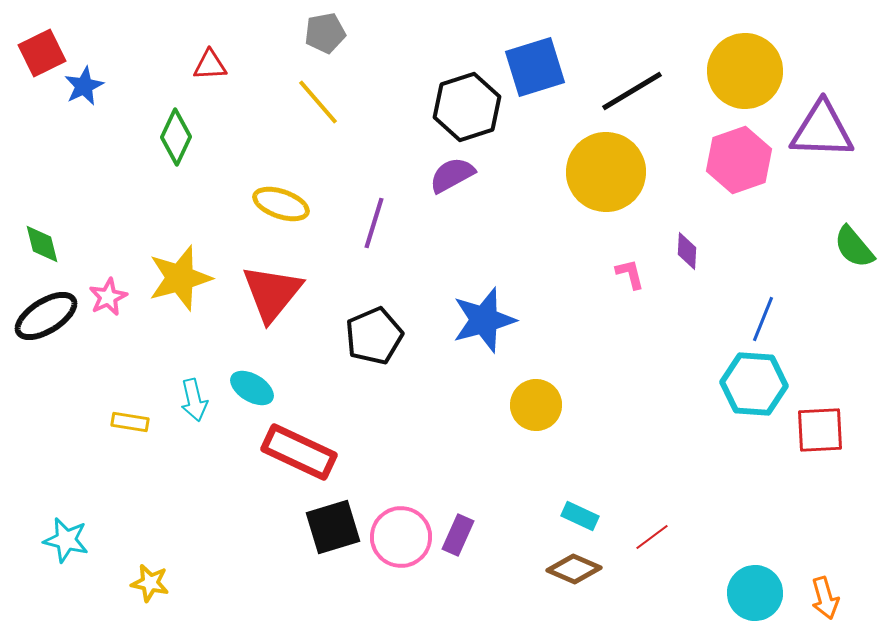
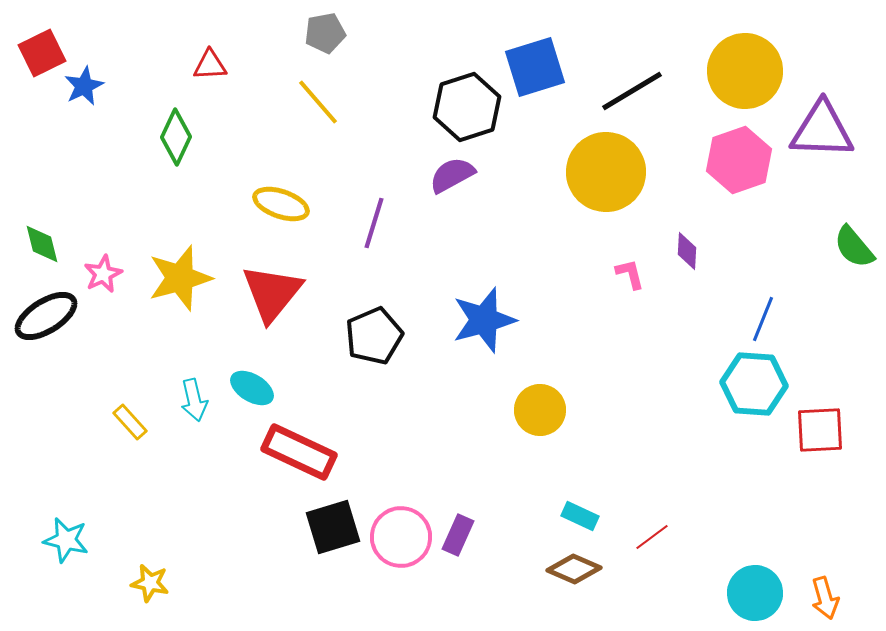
pink star at (108, 297): moved 5 px left, 23 px up
yellow circle at (536, 405): moved 4 px right, 5 px down
yellow rectangle at (130, 422): rotated 39 degrees clockwise
